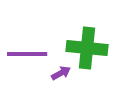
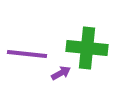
purple line: rotated 6 degrees clockwise
